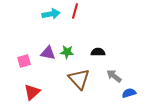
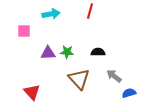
red line: moved 15 px right
purple triangle: rotated 14 degrees counterclockwise
pink square: moved 30 px up; rotated 16 degrees clockwise
red triangle: rotated 30 degrees counterclockwise
